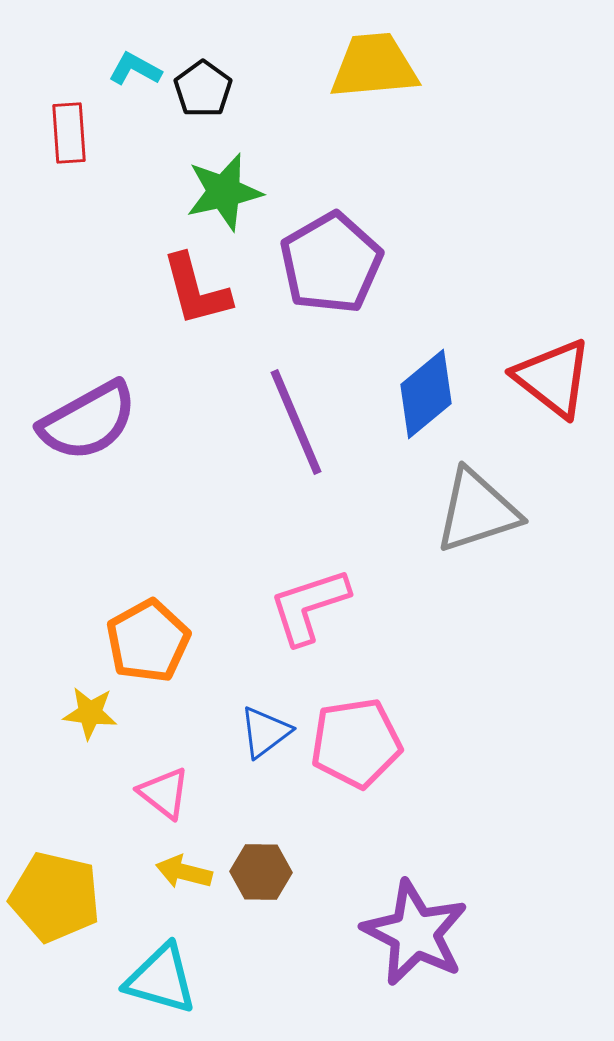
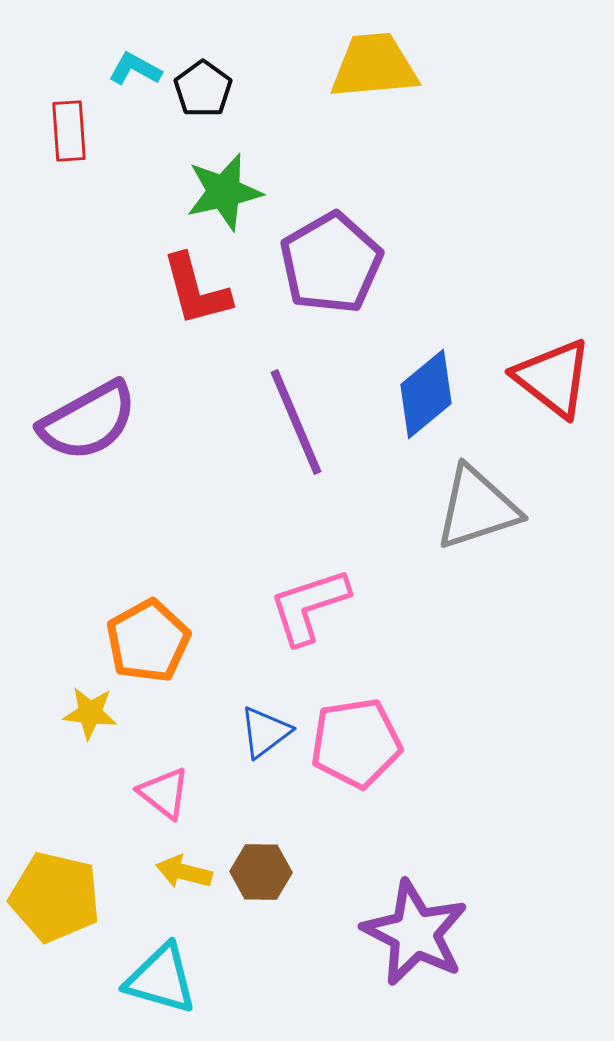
red rectangle: moved 2 px up
gray triangle: moved 3 px up
